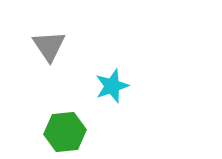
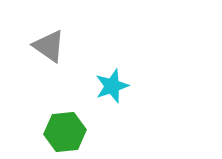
gray triangle: rotated 21 degrees counterclockwise
